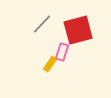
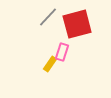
gray line: moved 6 px right, 7 px up
red square: moved 1 px left, 6 px up
